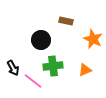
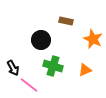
green cross: rotated 24 degrees clockwise
pink line: moved 4 px left, 4 px down
